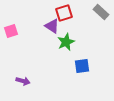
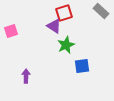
gray rectangle: moved 1 px up
purple triangle: moved 2 px right
green star: moved 3 px down
purple arrow: moved 3 px right, 5 px up; rotated 104 degrees counterclockwise
